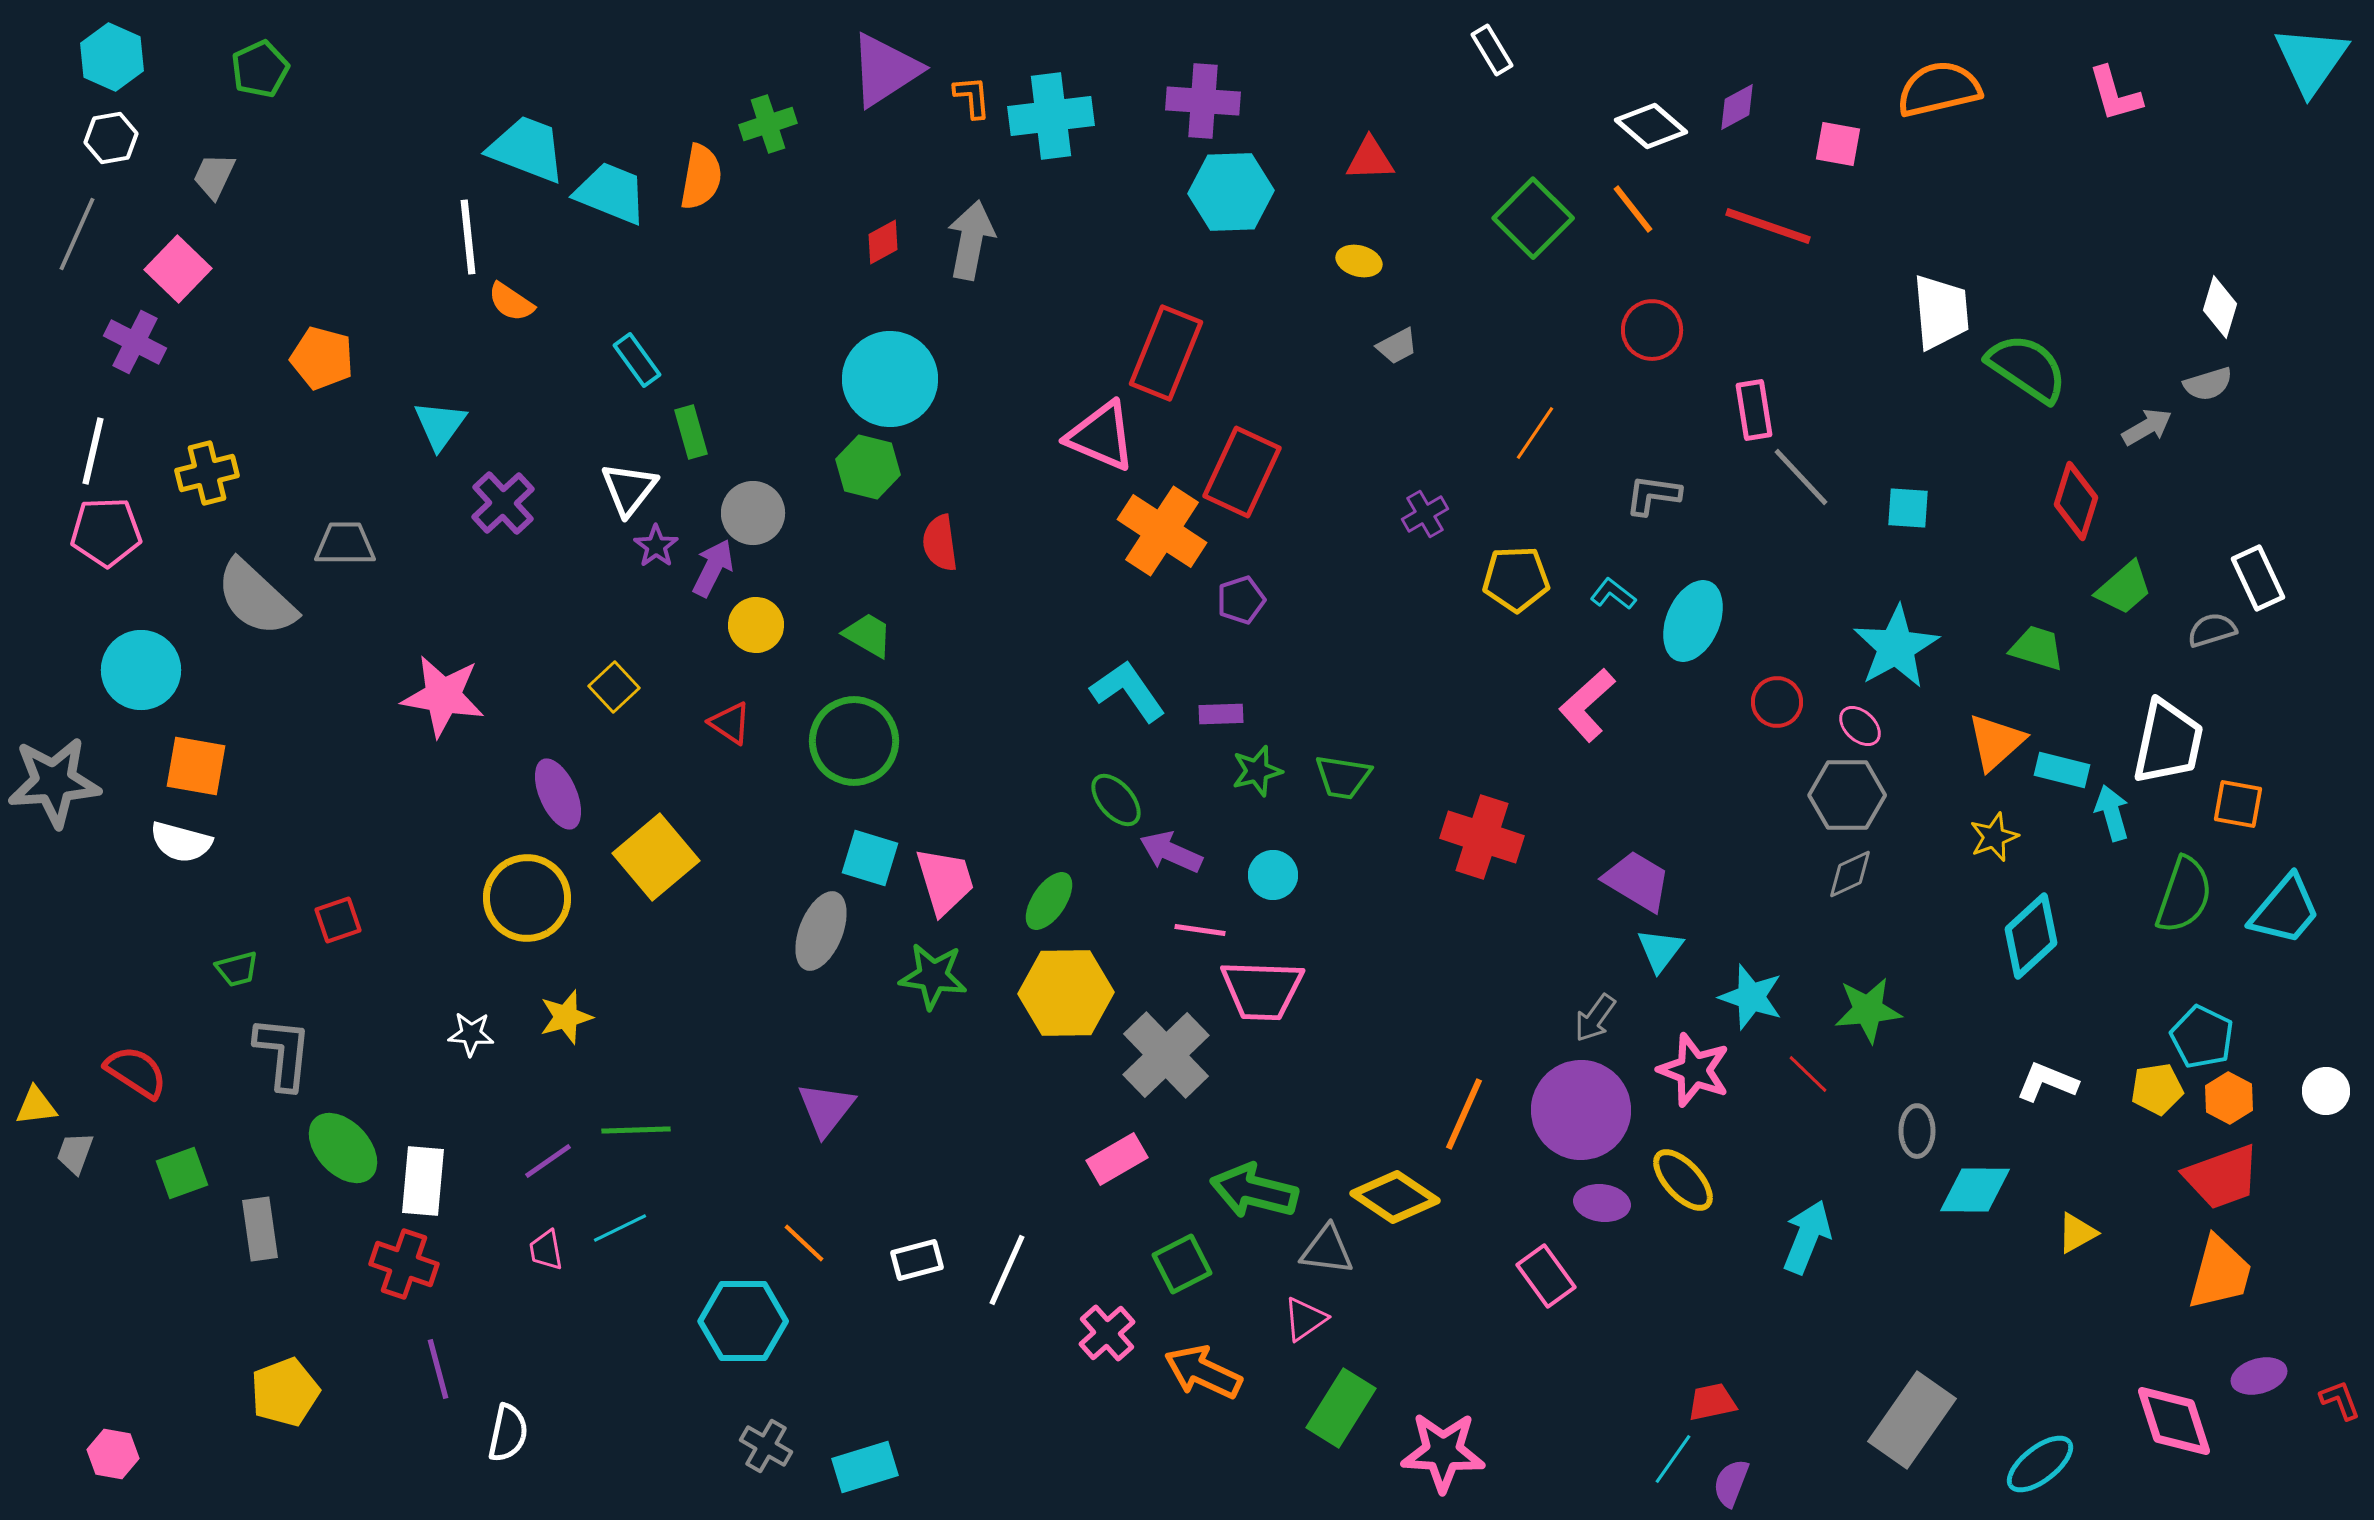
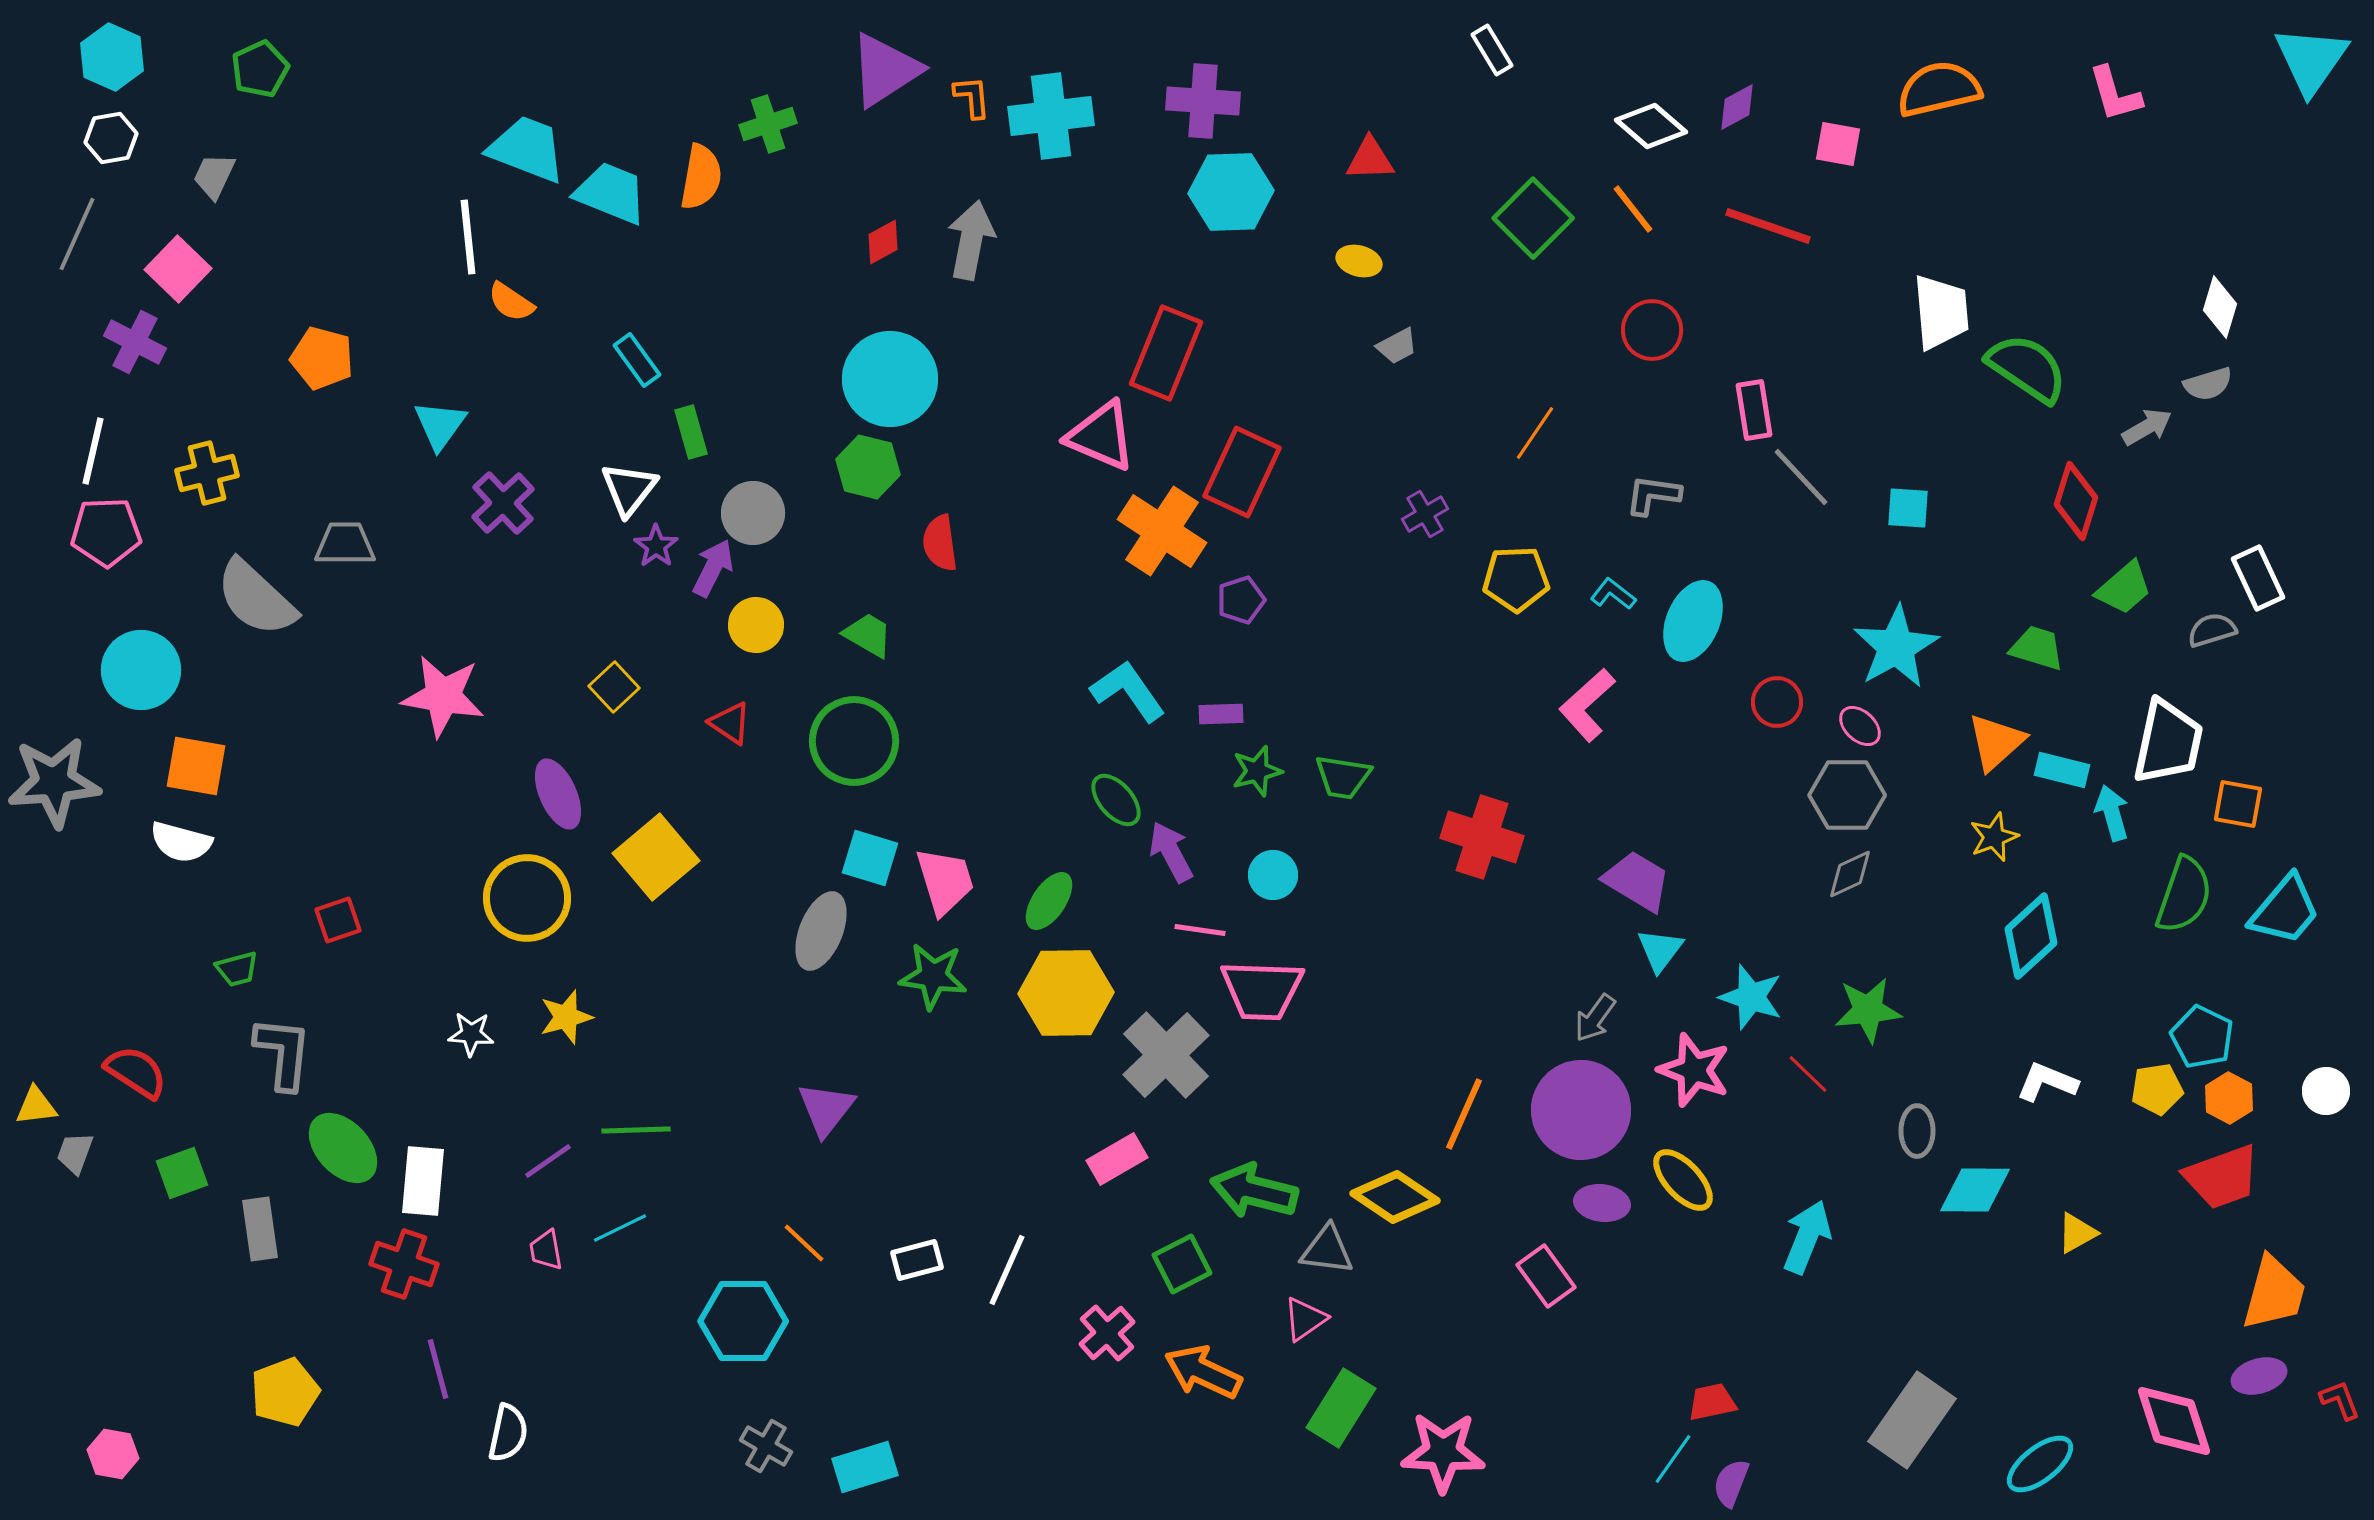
purple arrow at (1171, 852): rotated 38 degrees clockwise
orange trapezoid at (2220, 1273): moved 54 px right, 20 px down
